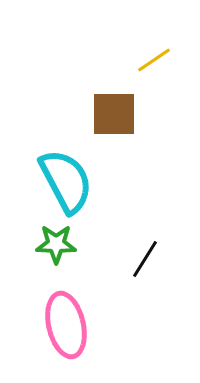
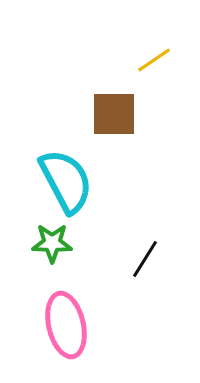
green star: moved 4 px left, 1 px up
